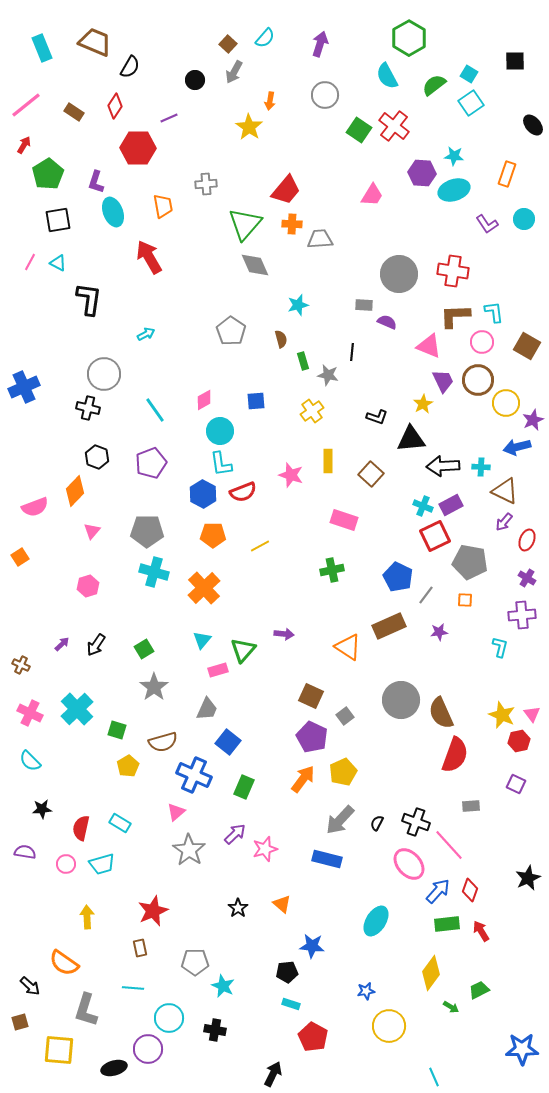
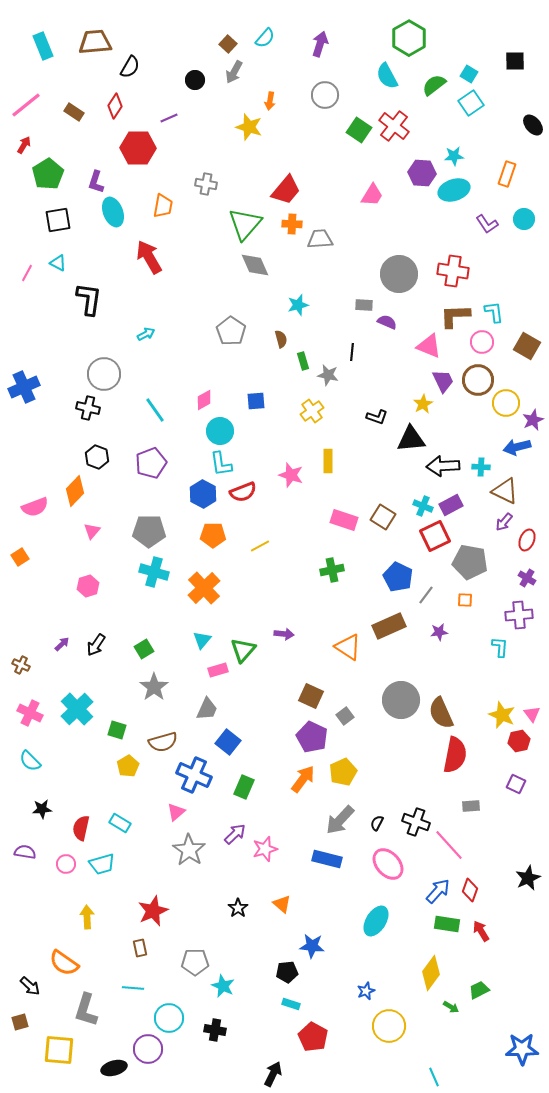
brown trapezoid at (95, 42): rotated 28 degrees counterclockwise
cyan rectangle at (42, 48): moved 1 px right, 2 px up
yellow star at (249, 127): rotated 16 degrees counterclockwise
cyan star at (454, 156): rotated 12 degrees counterclockwise
gray cross at (206, 184): rotated 15 degrees clockwise
orange trapezoid at (163, 206): rotated 20 degrees clockwise
pink line at (30, 262): moved 3 px left, 11 px down
brown square at (371, 474): moved 12 px right, 43 px down; rotated 10 degrees counterclockwise
gray pentagon at (147, 531): moved 2 px right
purple cross at (522, 615): moved 3 px left
cyan L-shape at (500, 647): rotated 10 degrees counterclockwise
red semicircle at (455, 755): rotated 9 degrees counterclockwise
pink ellipse at (409, 864): moved 21 px left
green rectangle at (447, 924): rotated 15 degrees clockwise
blue star at (366, 991): rotated 12 degrees counterclockwise
